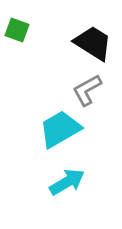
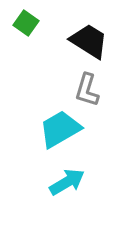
green square: moved 9 px right, 7 px up; rotated 15 degrees clockwise
black trapezoid: moved 4 px left, 2 px up
gray L-shape: rotated 44 degrees counterclockwise
